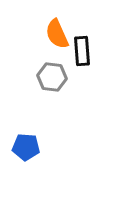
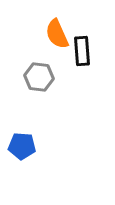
gray hexagon: moved 13 px left
blue pentagon: moved 4 px left, 1 px up
